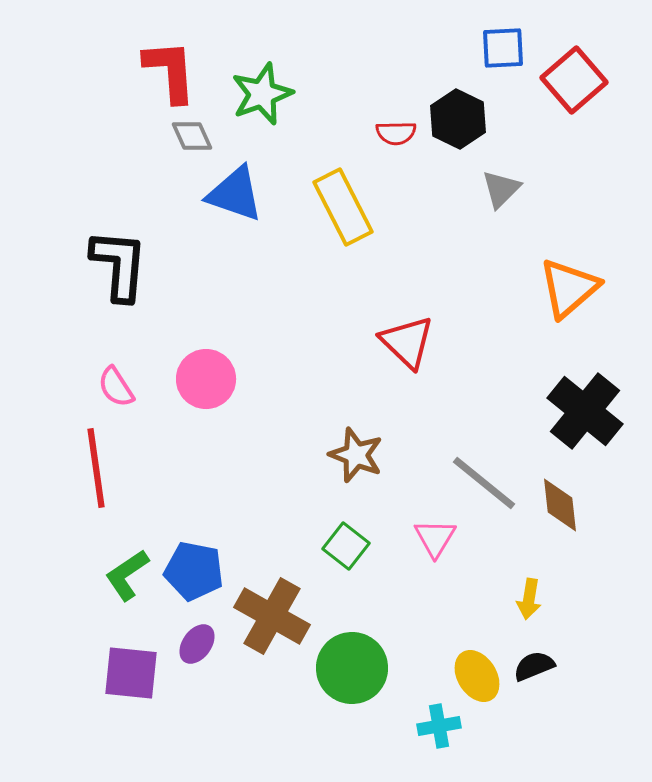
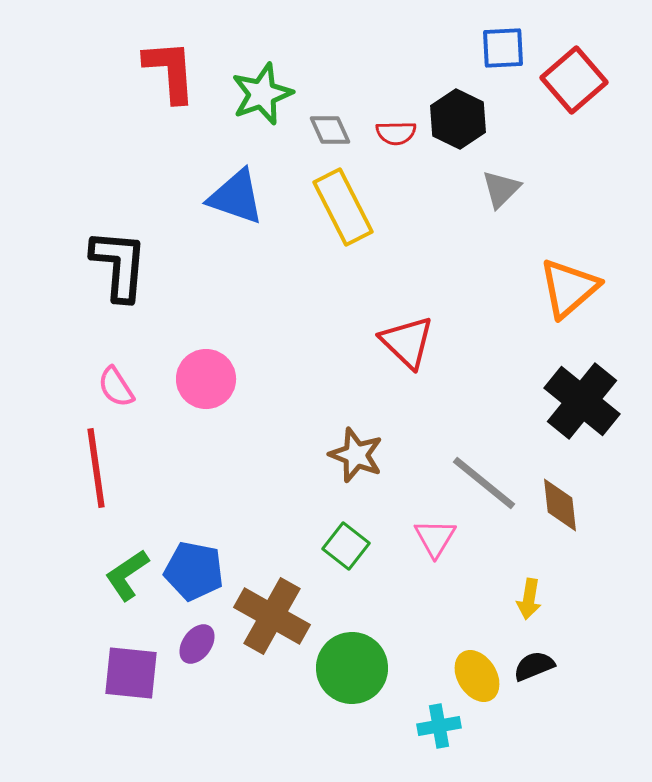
gray diamond: moved 138 px right, 6 px up
blue triangle: moved 1 px right, 3 px down
black cross: moved 3 px left, 10 px up
